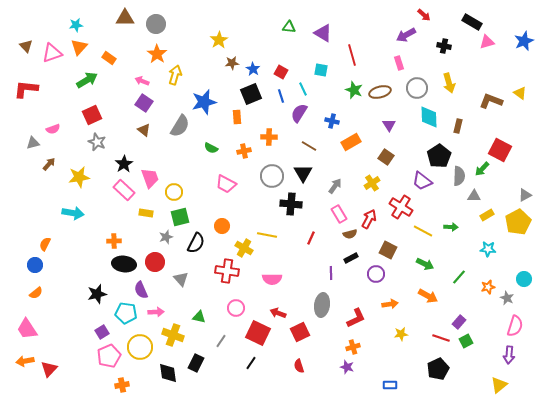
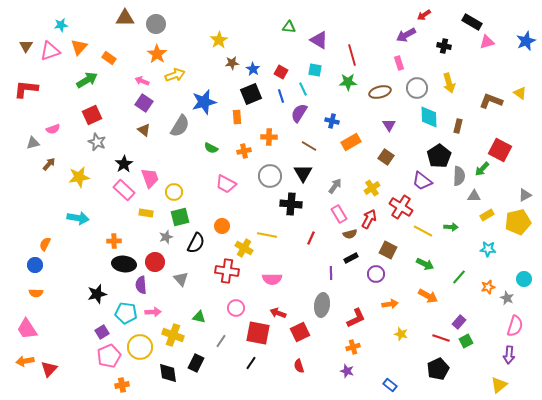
red arrow at (424, 15): rotated 104 degrees clockwise
cyan star at (76, 25): moved 15 px left
purple triangle at (323, 33): moved 4 px left, 7 px down
blue star at (524, 41): moved 2 px right
brown triangle at (26, 46): rotated 16 degrees clockwise
pink triangle at (52, 53): moved 2 px left, 2 px up
cyan square at (321, 70): moved 6 px left
yellow arrow at (175, 75): rotated 54 degrees clockwise
green star at (354, 90): moved 6 px left, 8 px up; rotated 24 degrees counterclockwise
gray circle at (272, 176): moved 2 px left
yellow cross at (372, 183): moved 5 px down
cyan arrow at (73, 213): moved 5 px right, 5 px down
yellow pentagon at (518, 222): rotated 15 degrees clockwise
purple semicircle at (141, 290): moved 5 px up; rotated 18 degrees clockwise
orange semicircle at (36, 293): rotated 40 degrees clockwise
pink arrow at (156, 312): moved 3 px left
red square at (258, 333): rotated 15 degrees counterclockwise
yellow star at (401, 334): rotated 24 degrees clockwise
purple star at (347, 367): moved 4 px down
blue rectangle at (390, 385): rotated 40 degrees clockwise
